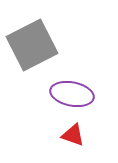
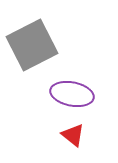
red triangle: rotated 20 degrees clockwise
